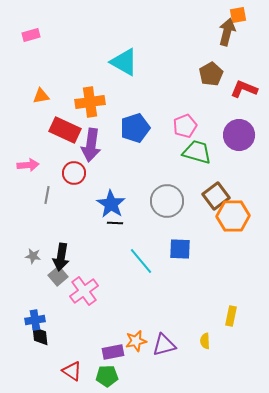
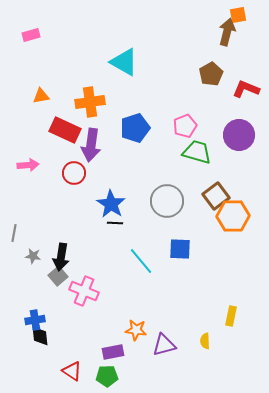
red L-shape: moved 2 px right
gray line: moved 33 px left, 38 px down
pink cross: rotated 32 degrees counterclockwise
orange star: moved 11 px up; rotated 20 degrees clockwise
